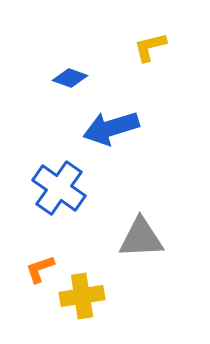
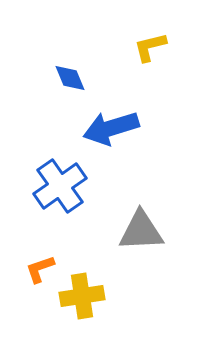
blue diamond: rotated 48 degrees clockwise
blue cross: moved 1 px right, 2 px up; rotated 20 degrees clockwise
gray triangle: moved 7 px up
